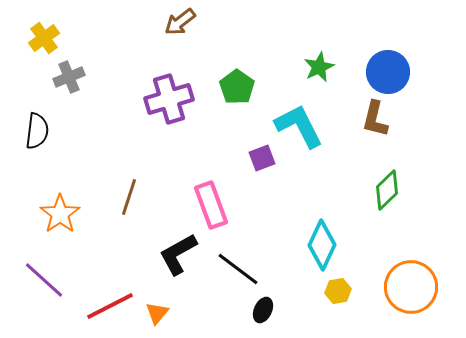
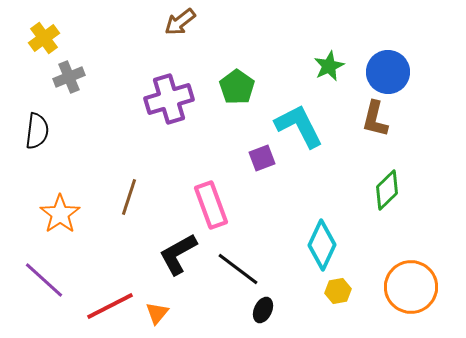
green star: moved 10 px right, 1 px up
